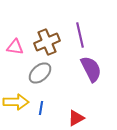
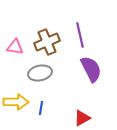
gray ellipse: rotated 30 degrees clockwise
red triangle: moved 6 px right
